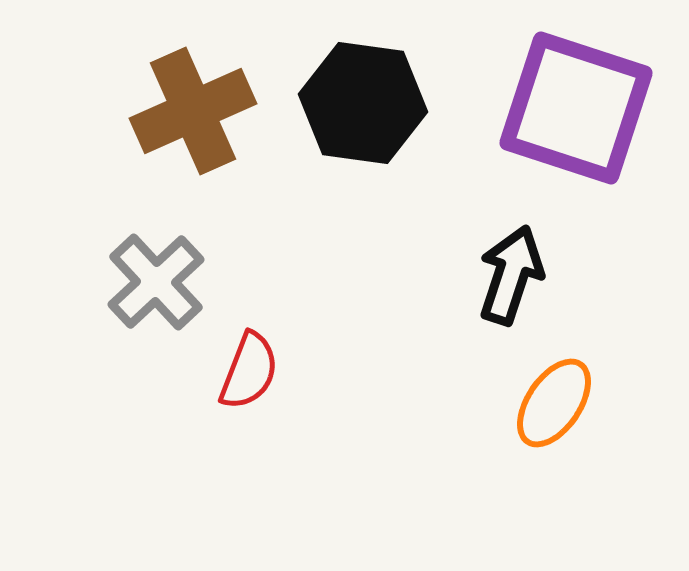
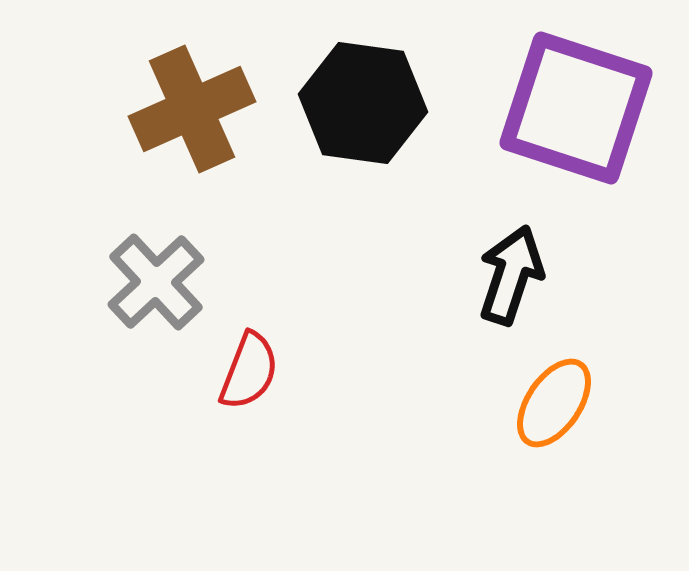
brown cross: moved 1 px left, 2 px up
